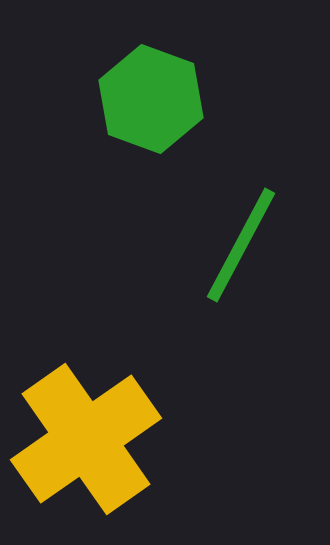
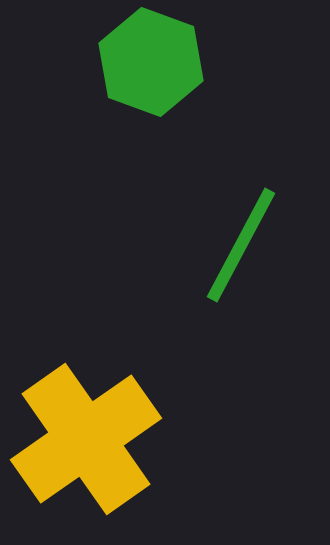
green hexagon: moved 37 px up
